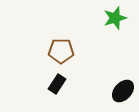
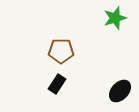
black ellipse: moved 3 px left
